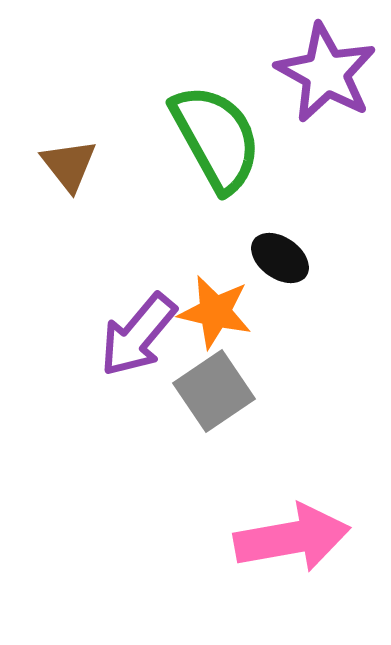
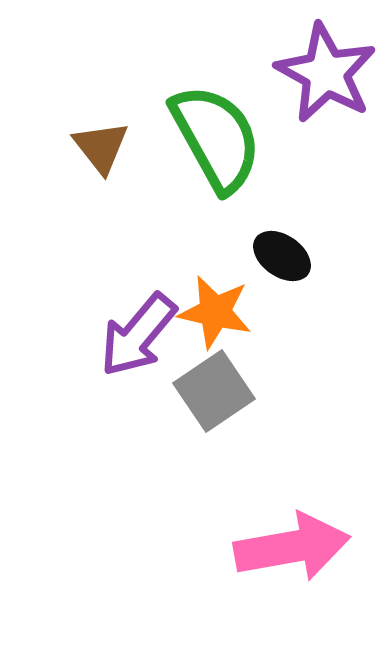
brown triangle: moved 32 px right, 18 px up
black ellipse: moved 2 px right, 2 px up
pink arrow: moved 9 px down
